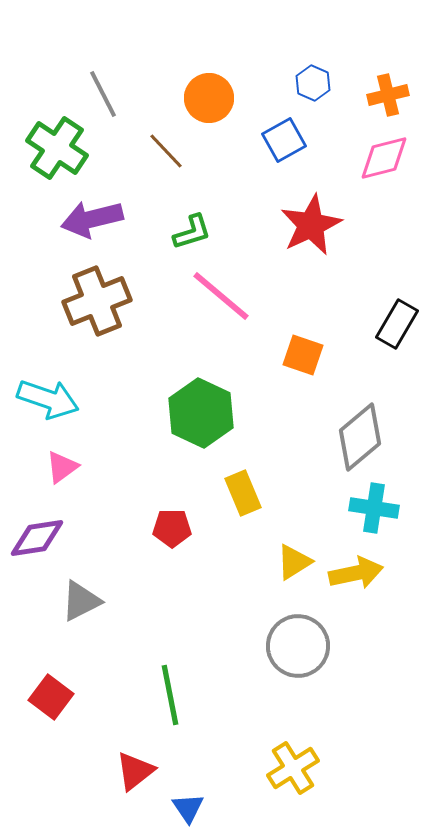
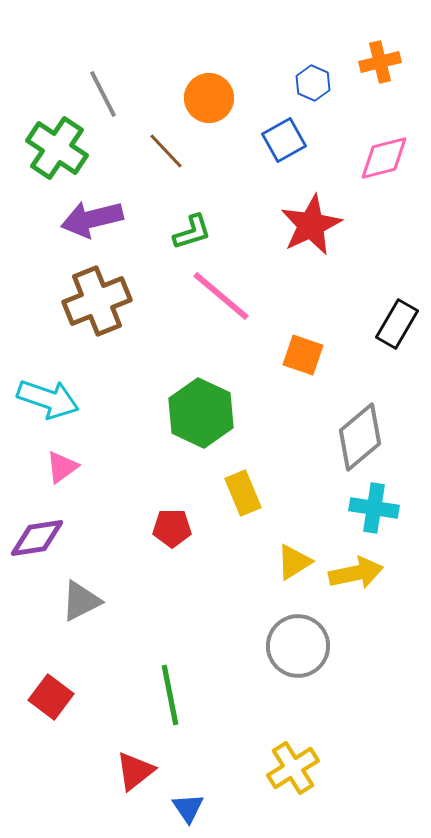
orange cross: moved 8 px left, 33 px up
